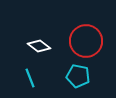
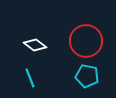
white diamond: moved 4 px left, 1 px up
cyan pentagon: moved 9 px right
